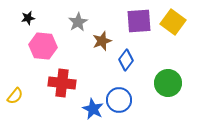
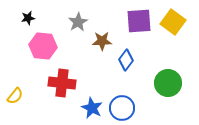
brown star: rotated 18 degrees clockwise
blue circle: moved 3 px right, 8 px down
blue star: moved 1 px left, 1 px up
